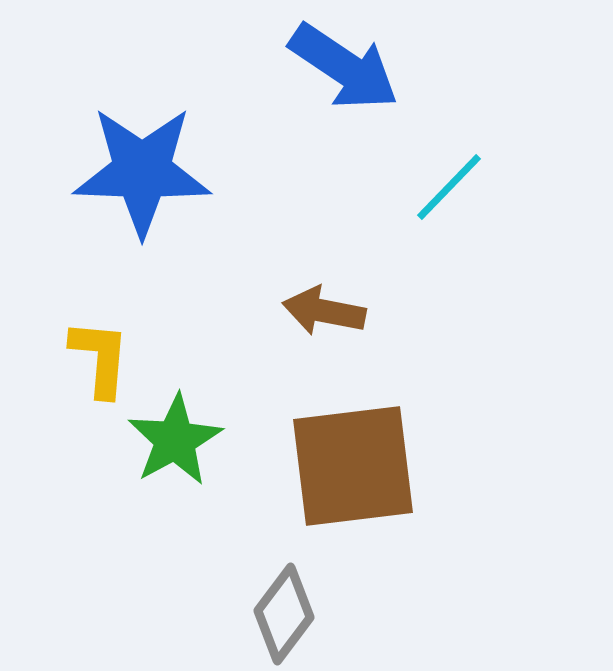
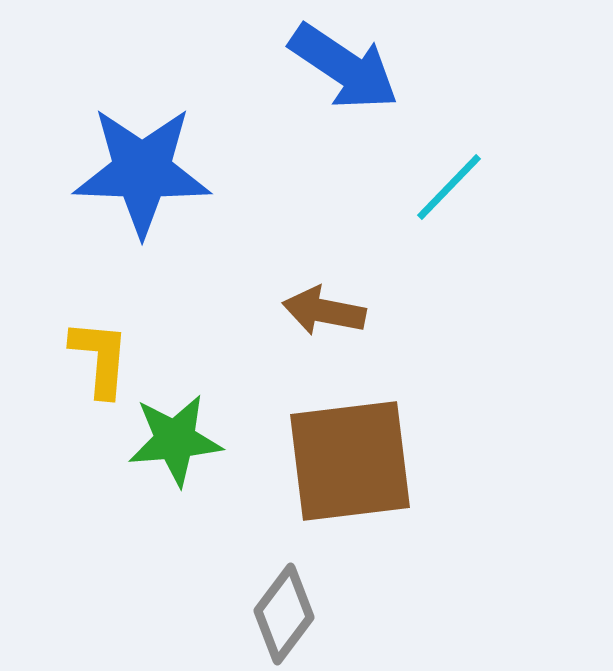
green star: rotated 24 degrees clockwise
brown square: moved 3 px left, 5 px up
